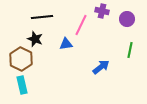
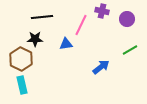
black star: rotated 21 degrees counterclockwise
green line: rotated 49 degrees clockwise
